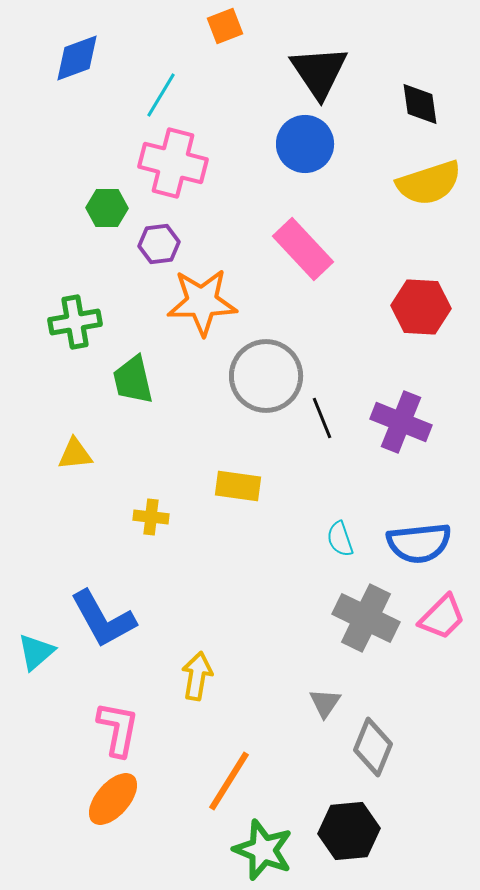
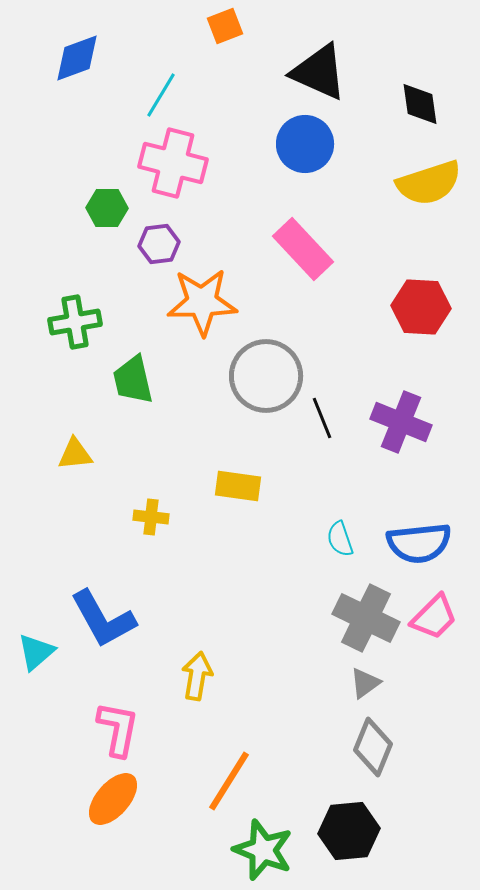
black triangle: rotated 32 degrees counterclockwise
pink trapezoid: moved 8 px left
gray triangle: moved 40 px right, 20 px up; rotated 20 degrees clockwise
